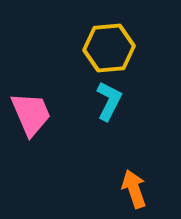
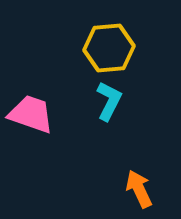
pink trapezoid: rotated 48 degrees counterclockwise
orange arrow: moved 5 px right; rotated 6 degrees counterclockwise
